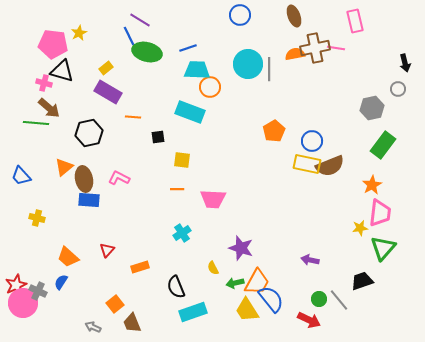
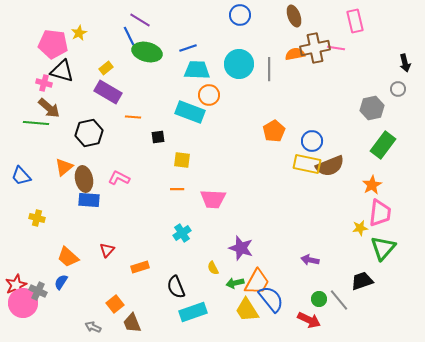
cyan circle at (248, 64): moved 9 px left
orange circle at (210, 87): moved 1 px left, 8 px down
